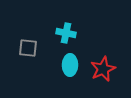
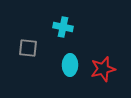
cyan cross: moved 3 px left, 6 px up
red star: rotated 10 degrees clockwise
